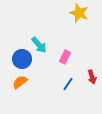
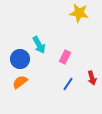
yellow star: rotated 12 degrees counterclockwise
cyan arrow: rotated 12 degrees clockwise
blue circle: moved 2 px left
red arrow: moved 1 px down
